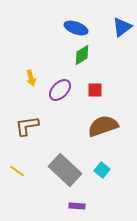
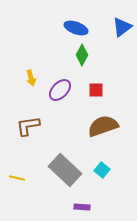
green diamond: rotated 30 degrees counterclockwise
red square: moved 1 px right
brown L-shape: moved 1 px right
yellow line: moved 7 px down; rotated 21 degrees counterclockwise
purple rectangle: moved 5 px right, 1 px down
